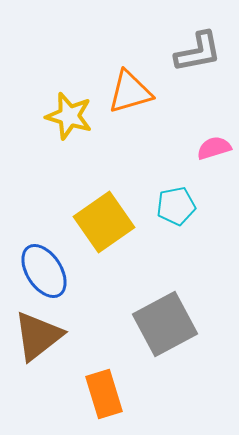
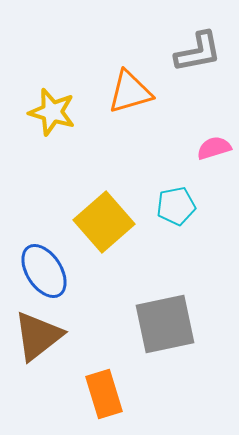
yellow star: moved 17 px left, 4 px up
yellow square: rotated 6 degrees counterclockwise
gray square: rotated 16 degrees clockwise
